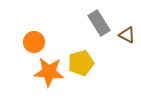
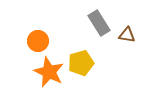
brown triangle: rotated 18 degrees counterclockwise
orange circle: moved 4 px right, 1 px up
orange star: rotated 20 degrees clockwise
